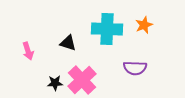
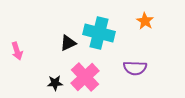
orange star: moved 1 px right, 4 px up; rotated 18 degrees counterclockwise
cyan cross: moved 8 px left, 4 px down; rotated 12 degrees clockwise
black triangle: rotated 42 degrees counterclockwise
pink arrow: moved 11 px left
pink cross: moved 3 px right, 3 px up
